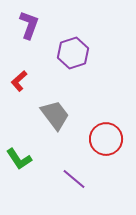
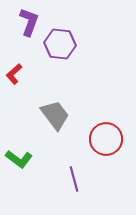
purple L-shape: moved 3 px up
purple hexagon: moved 13 px left, 9 px up; rotated 24 degrees clockwise
red L-shape: moved 5 px left, 7 px up
green L-shape: rotated 20 degrees counterclockwise
purple line: rotated 35 degrees clockwise
